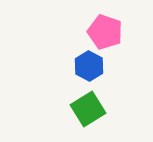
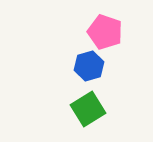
blue hexagon: rotated 16 degrees clockwise
